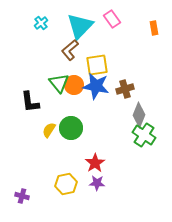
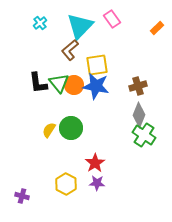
cyan cross: moved 1 px left
orange rectangle: moved 3 px right; rotated 56 degrees clockwise
brown cross: moved 13 px right, 3 px up
black L-shape: moved 8 px right, 19 px up
yellow hexagon: rotated 20 degrees counterclockwise
